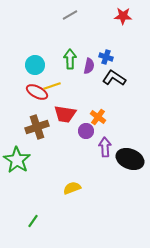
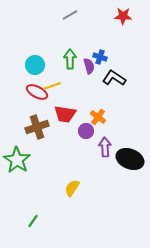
blue cross: moved 6 px left
purple semicircle: rotated 28 degrees counterclockwise
yellow semicircle: rotated 36 degrees counterclockwise
